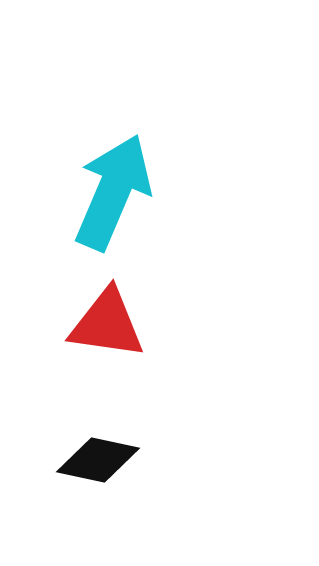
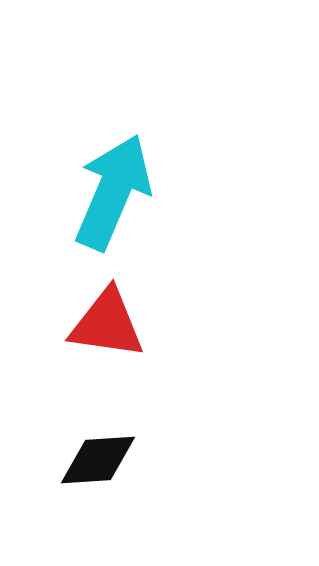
black diamond: rotated 16 degrees counterclockwise
